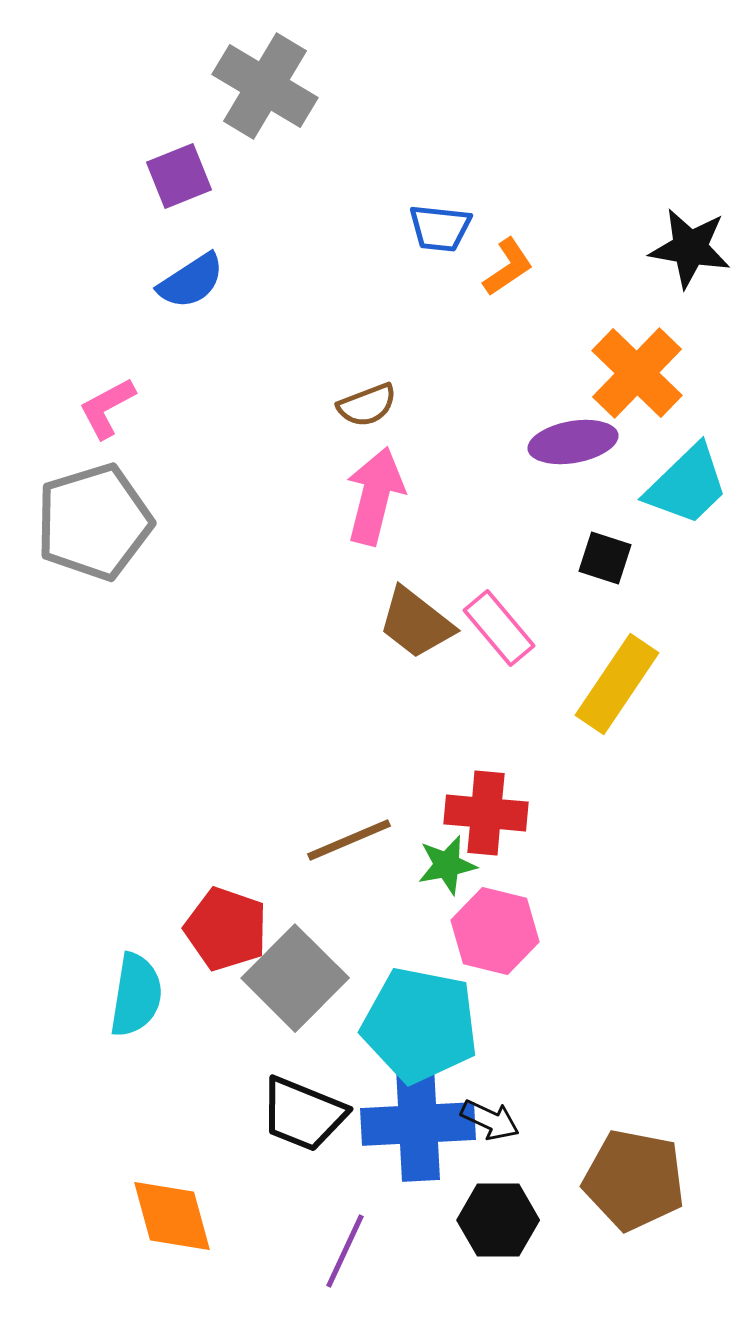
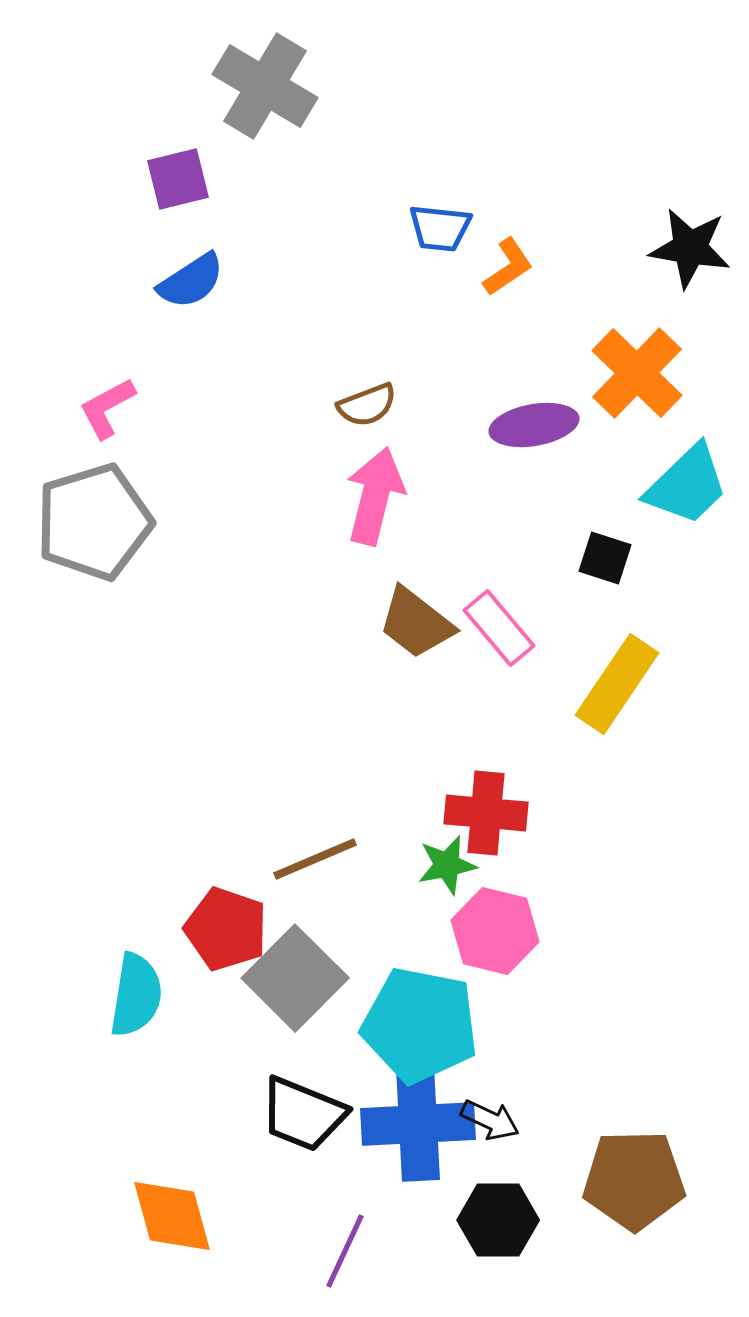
purple square: moved 1 px left, 3 px down; rotated 8 degrees clockwise
purple ellipse: moved 39 px left, 17 px up
brown line: moved 34 px left, 19 px down
brown pentagon: rotated 12 degrees counterclockwise
